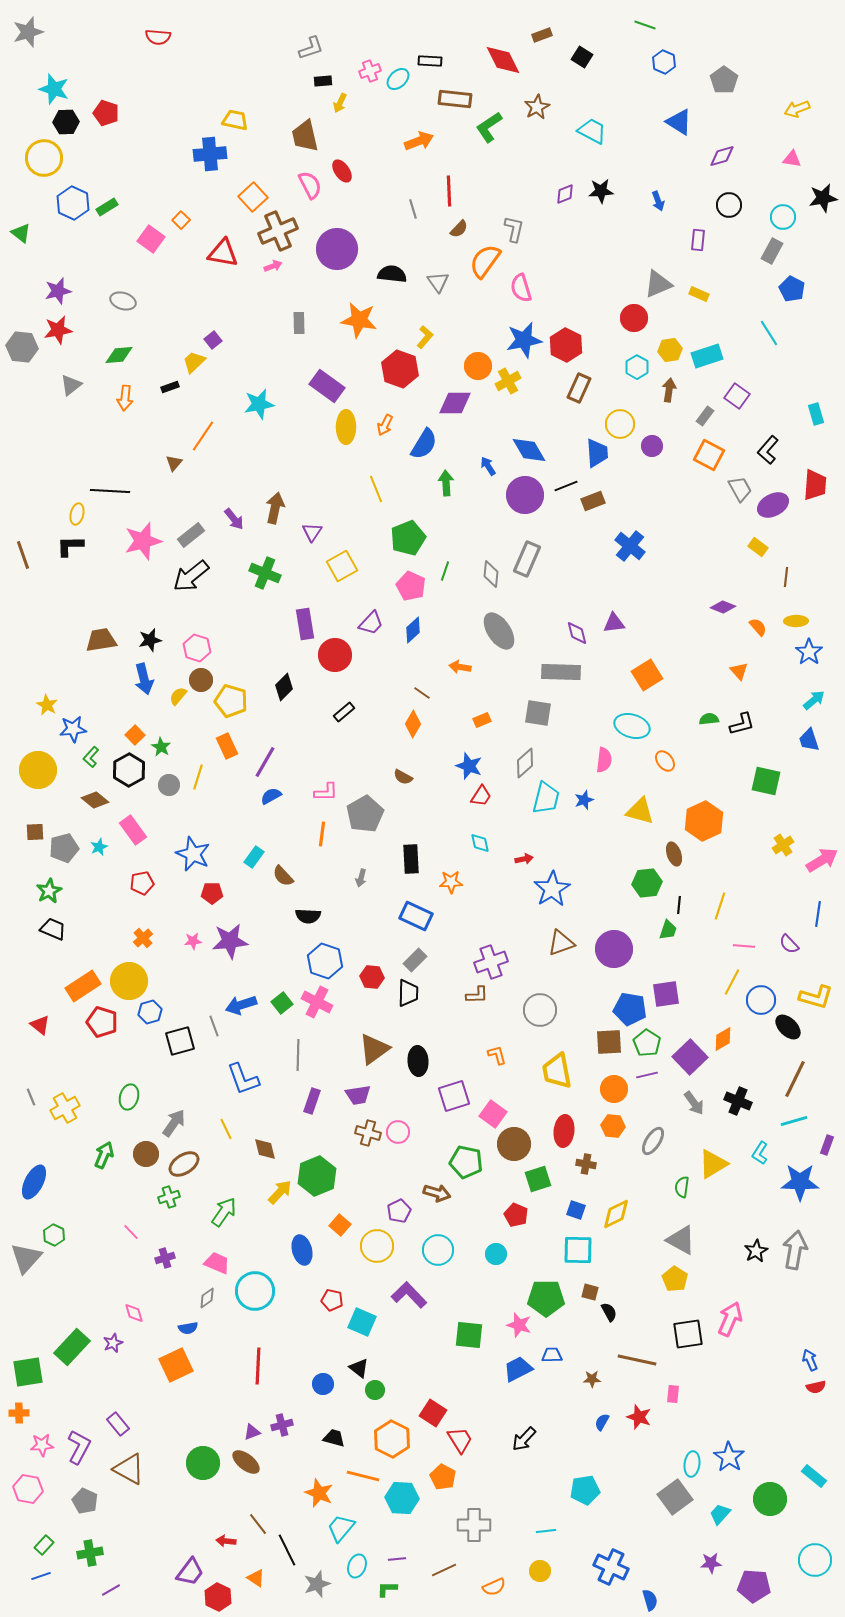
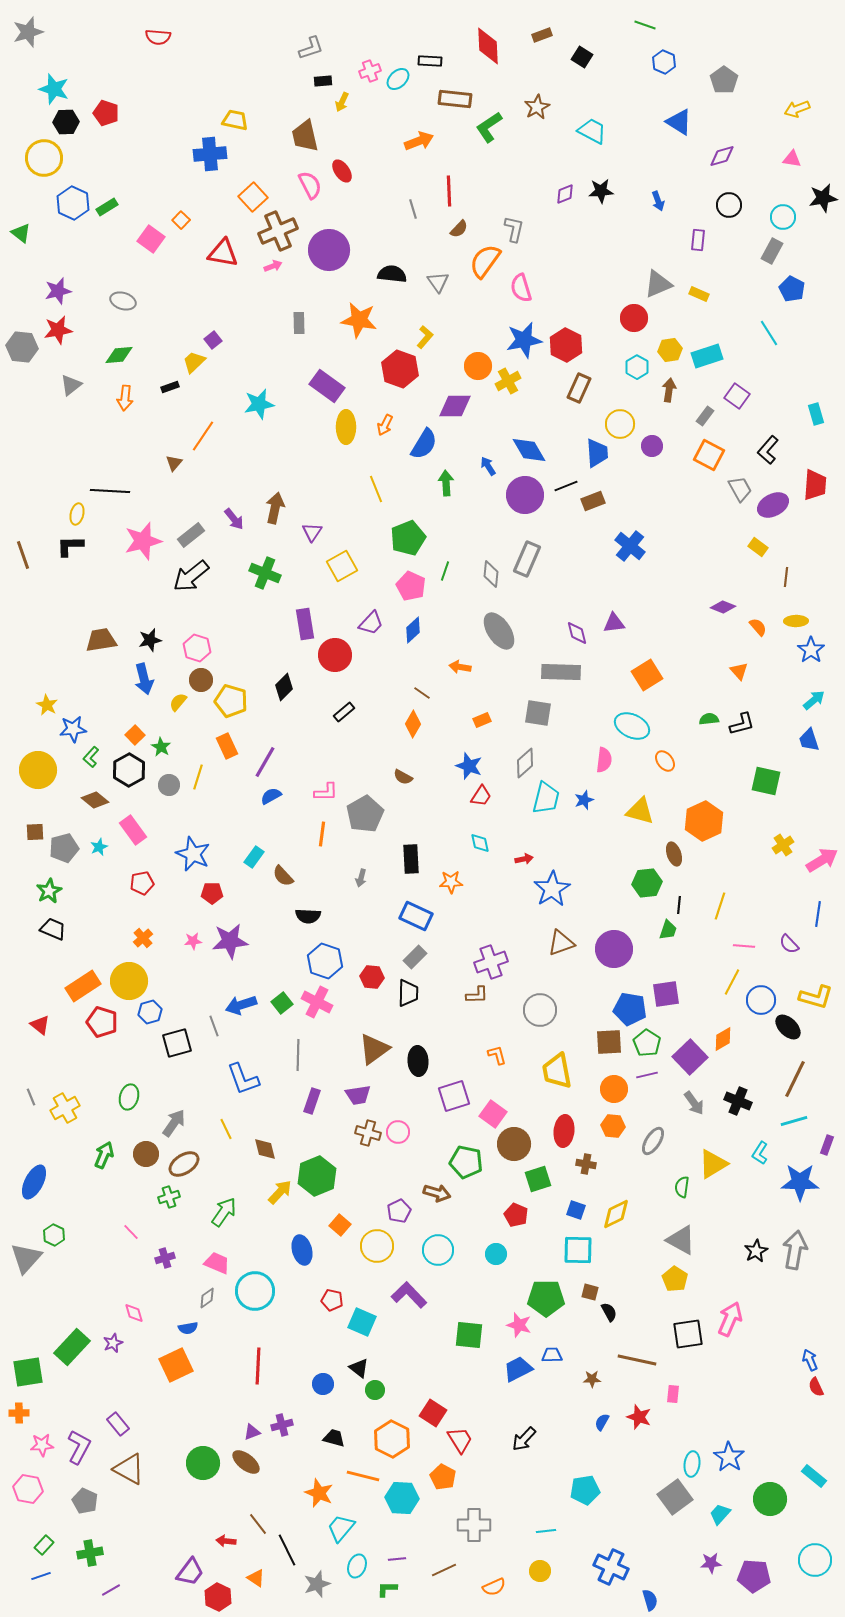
red diamond at (503, 60): moved 15 px left, 14 px up; rotated 24 degrees clockwise
yellow arrow at (340, 103): moved 2 px right, 1 px up
purple circle at (337, 249): moved 8 px left, 1 px down
purple diamond at (455, 403): moved 3 px down
blue star at (809, 652): moved 2 px right, 2 px up
yellow semicircle at (178, 696): moved 6 px down
cyan ellipse at (632, 726): rotated 8 degrees clockwise
gray rectangle at (415, 960): moved 3 px up
black square at (180, 1041): moved 3 px left, 2 px down
red semicircle at (816, 1387): rotated 78 degrees clockwise
purple pentagon at (754, 1586): moved 10 px up
